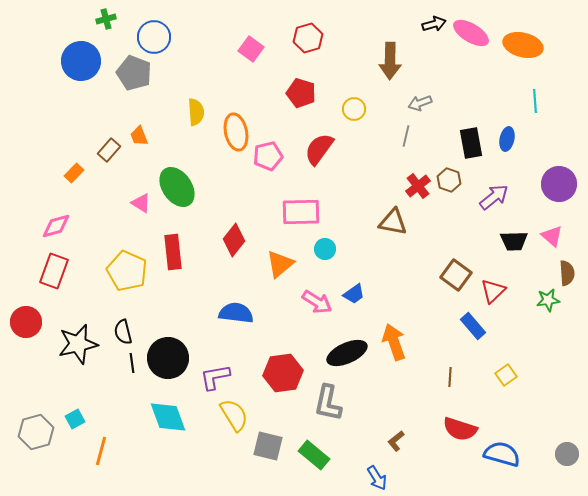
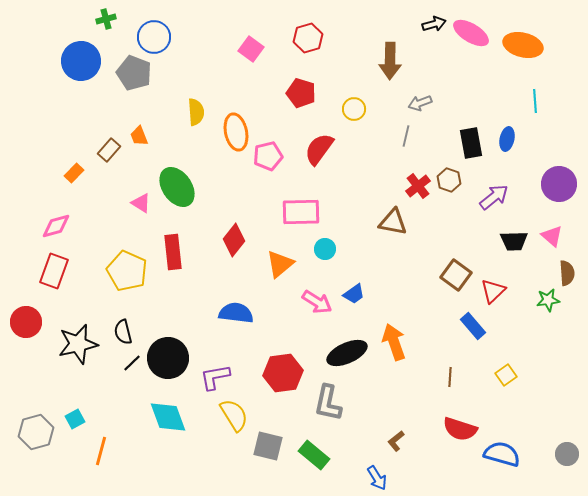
black line at (132, 363): rotated 54 degrees clockwise
